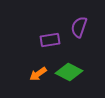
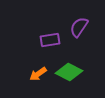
purple semicircle: rotated 15 degrees clockwise
